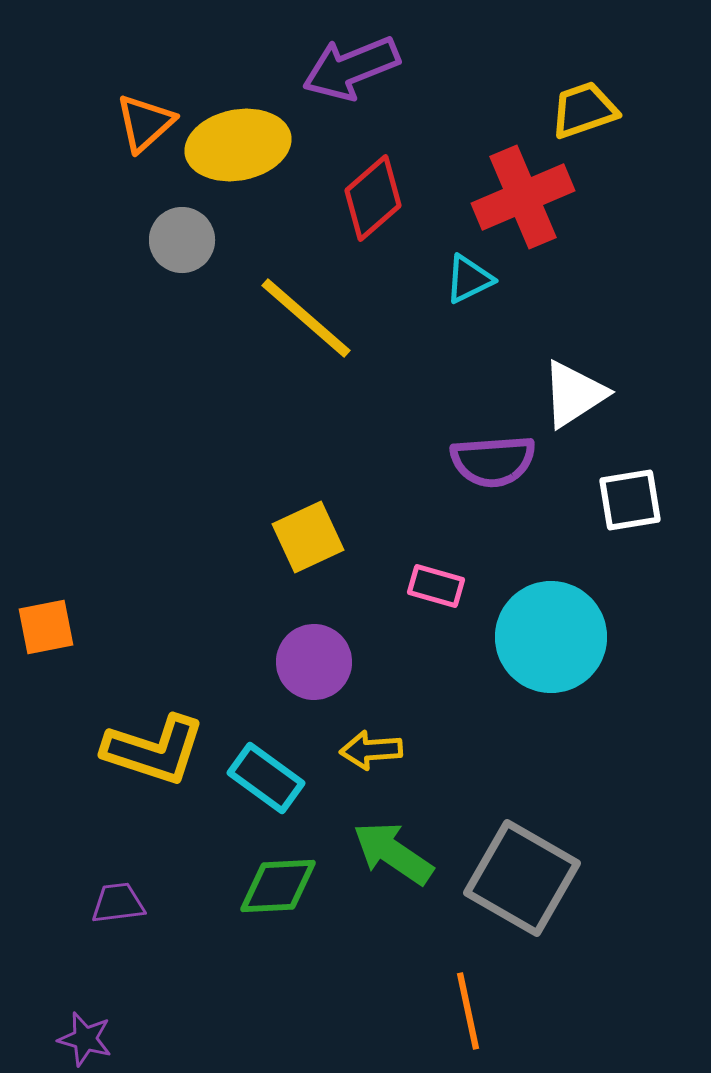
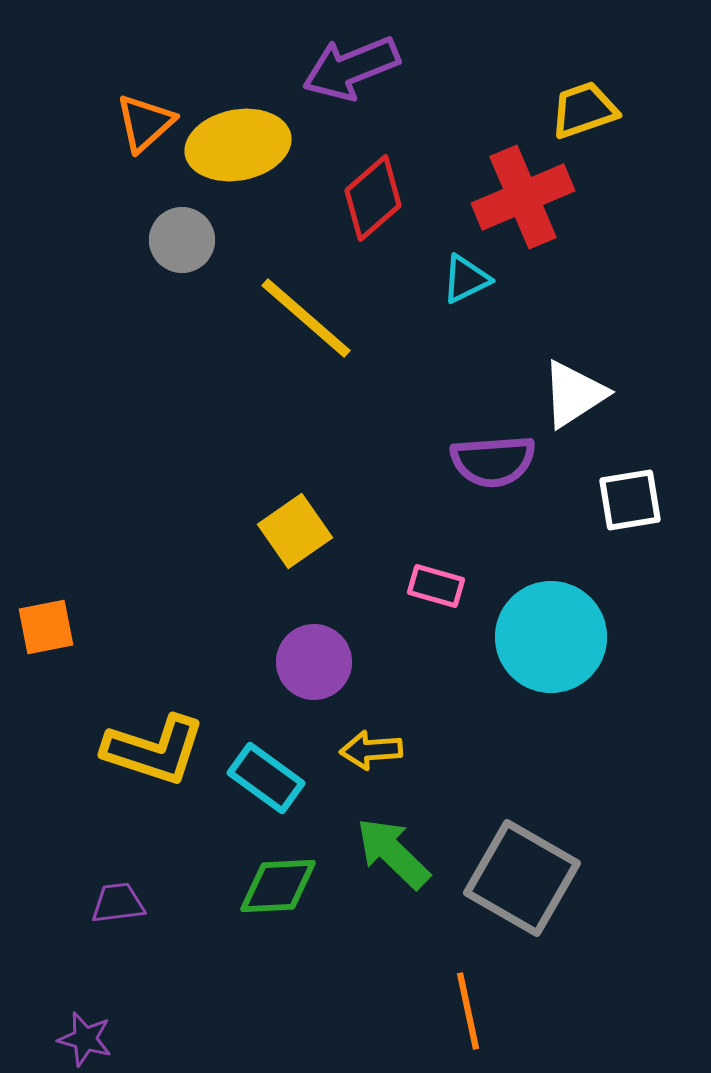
cyan triangle: moved 3 px left
yellow square: moved 13 px left, 6 px up; rotated 10 degrees counterclockwise
green arrow: rotated 10 degrees clockwise
